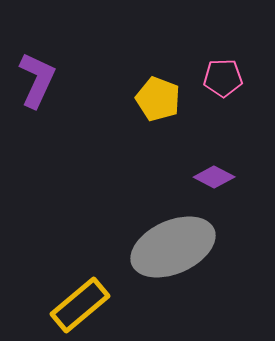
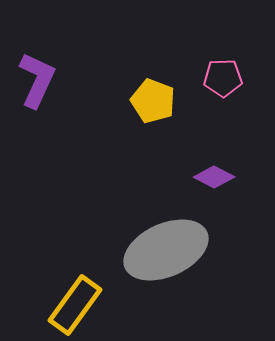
yellow pentagon: moved 5 px left, 2 px down
gray ellipse: moved 7 px left, 3 px down
yellow rectangle: moved 5 px left; rotated 14 degrees counterclockwise
